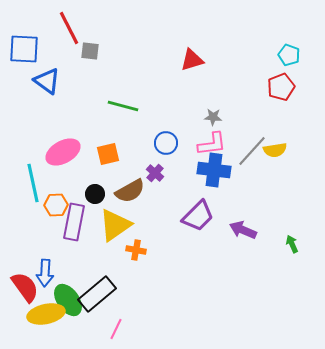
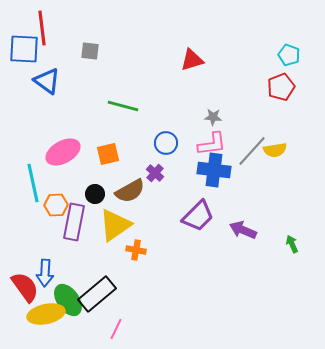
red line: moved 27 px left; rotated 20 degrees clockwise
